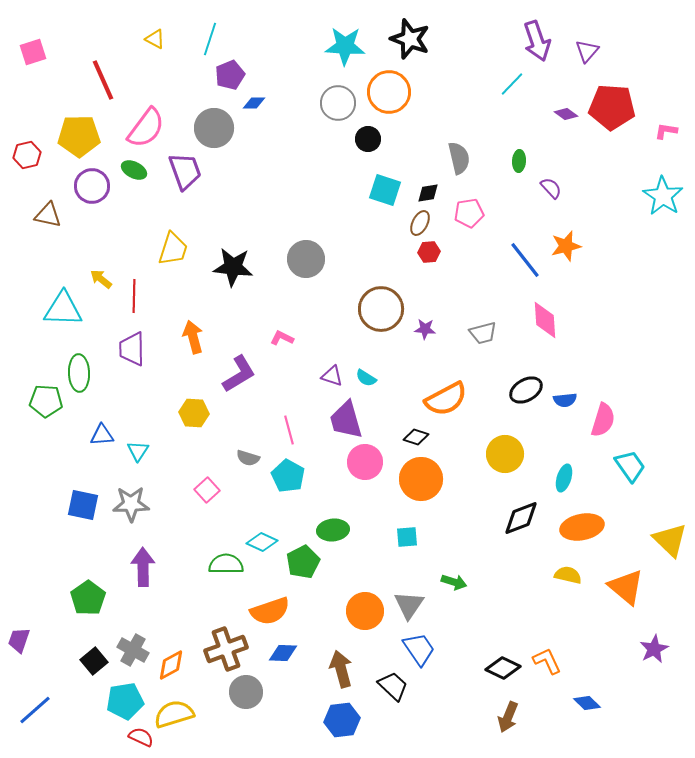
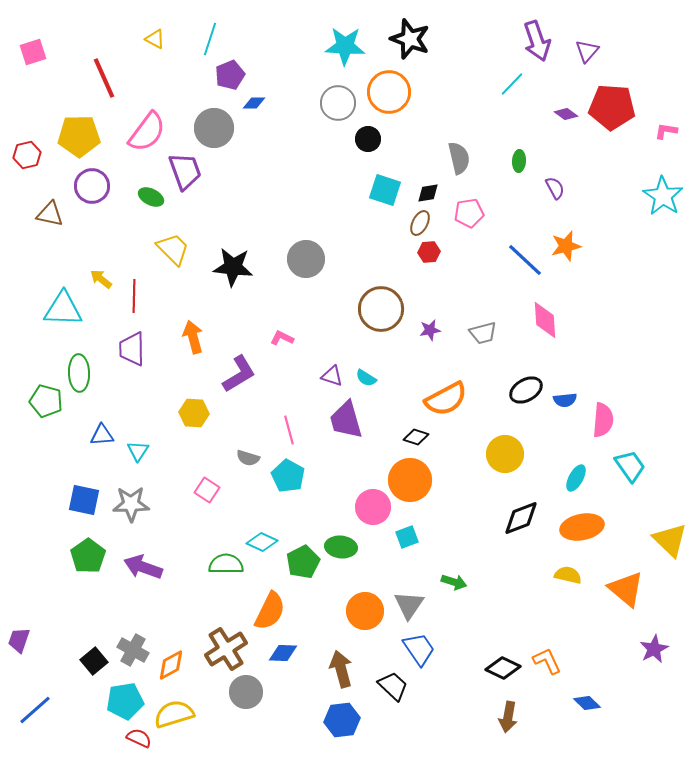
red line at (103, 80): moved 1 px right, 2 px up
pink semicircle at (146, 128): moved 1 px right, 4 px down
green ellipse at (134, 170): moved 17 px right, 27 px down
purple semicircle at (551, 188): moved 4 px right; rotated 15 degrees clockwise
brown triangle at (48, 215): moved 2 px right, 1 px up
yellow trapezoid at (173, 249): rotated 63 degrees counterclockwise
blue line at (525, 260): rotated 9 degrees counterclockwise
purple star at (425, 329): moved 5 px right, 1 px down; rotated 15 degrees counterclockwise
green pentagon at (46, 401): rotated 12 degrees clockwise
pink semicircle at (603, 420): rotated 12 degrees counterclockwise
pink circle at (365, 462): moved 8 px right, 45 px down
cyan ellipse at (564, 478): moved 12 px right; rotated 12 degrees clockwise
orange circle at (421, 479): moved 11 px left, 1 px down
pink square at (207, 490): rotated 15 degrees counterclockwise
blue square at (83, 505): moved 1 px right, 5 px up
green ellipse at (333, 530): moved 8 px right, 17 px down; rotated 12 degrees clockwise
cyan square at (407, 537): rotated 15 degrees counterclockwise
purple arrow at (143, 567): rotated 69 degrees counterclockwise
orange triangle at (626, 587): moved 2 px down
green pentagon at (88, 598): moved 42 px up
orange semicircle at (270, 611): rotated 45 degrees counterclockwise
brown cross at (226, 649): rotated 12 degrees counterclockwise
brown arrow at (508, 717): rotated 12 degrees counterclockwise
red semicircle at (141, 737): moved 2 px left, 1 px down
